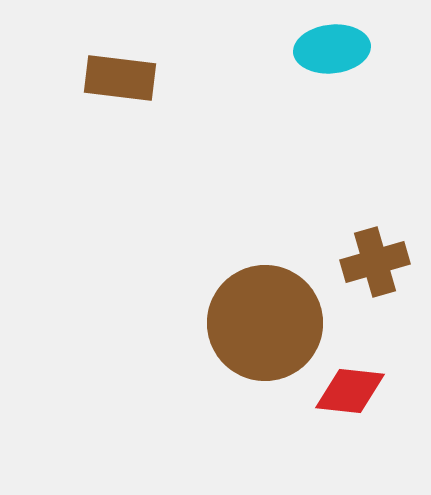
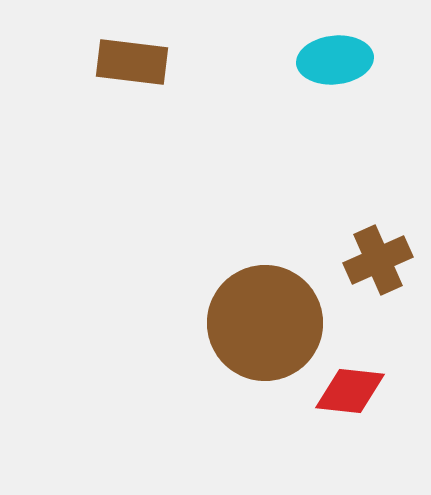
cyan ellipse: moved 3 px right, 11 px down
brown rectangle: moved 12 px right, 16 px up
brown cross: moved 3 px right, 2 px up; rotated 8 degrees counterclockwise
